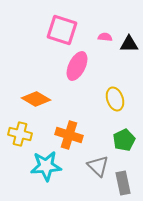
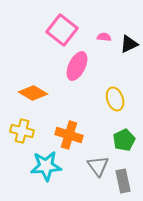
pink square: rotated 20 degrees clockwise
pink semicircle: moved 1 px left
black triangle: rotated 24 degrees counterclockwise
orange diamond: moved 3 px left, 6 px up
yellow cross: moved 2 px right, 3 px up
gray triangle: rotated 10 degrees clockwise
gray rectangle: moved 2 px up
